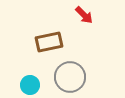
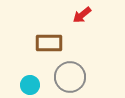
red arrow: moved 2 px left; rotated 96 degrees clockwise
brown rectangle: moved 1 px down; rotated 12 degrees clockwise
